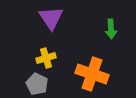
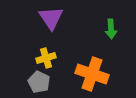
gray pentagon: moved 2 px right, 2 px up
